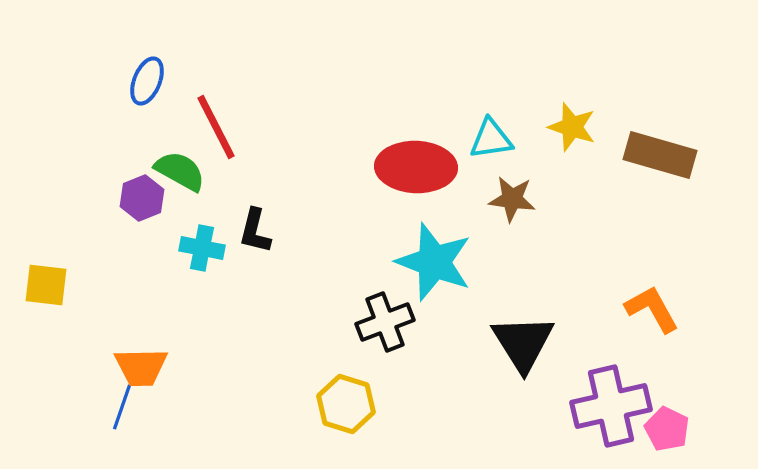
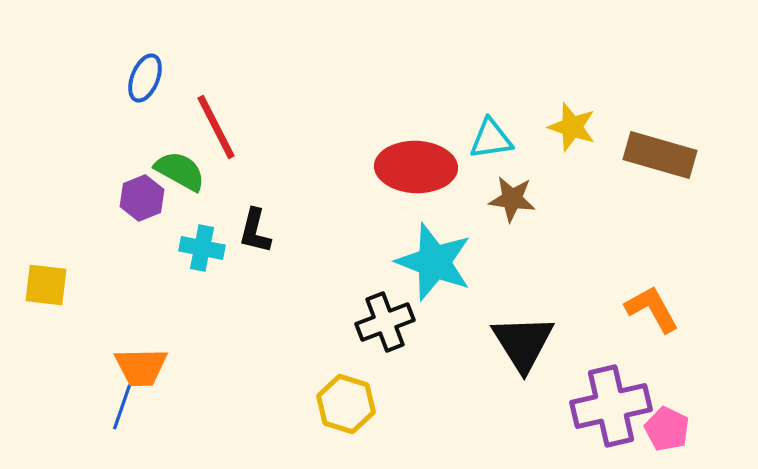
blue ellipse: moved 2 px left, 3 px up
